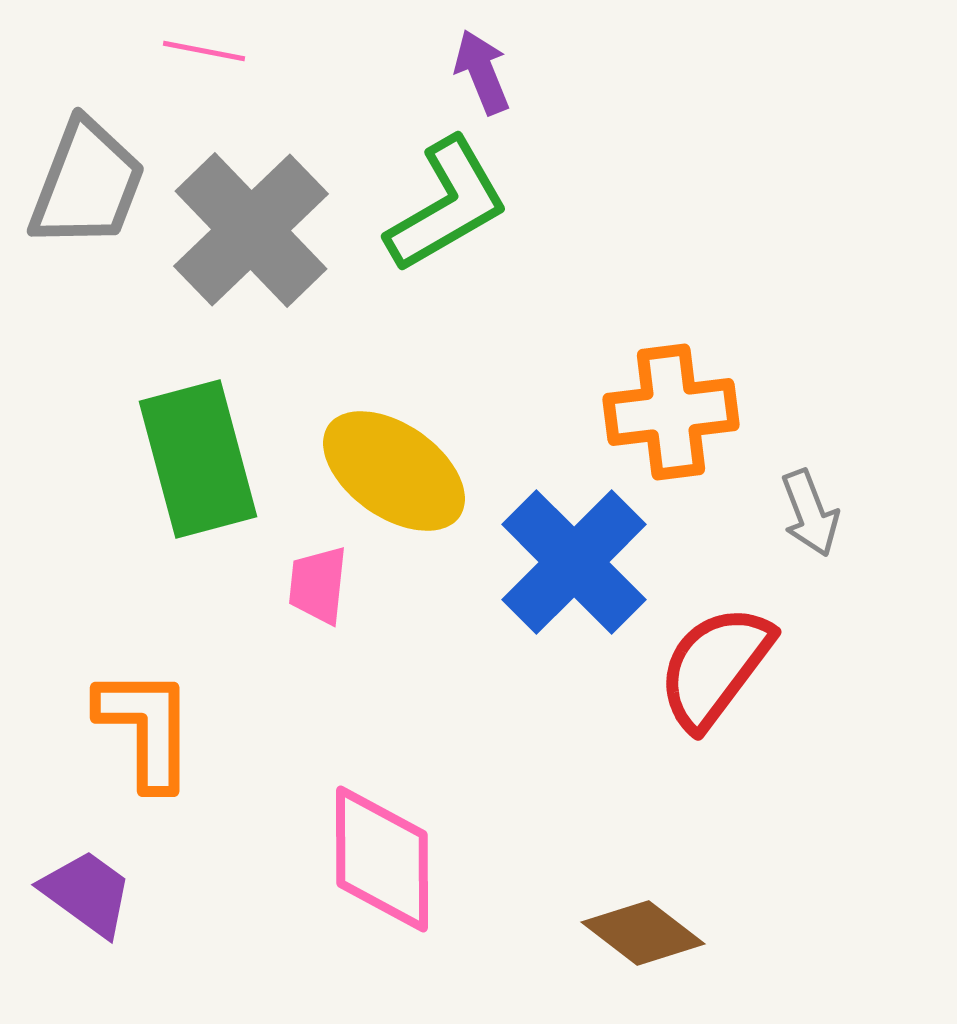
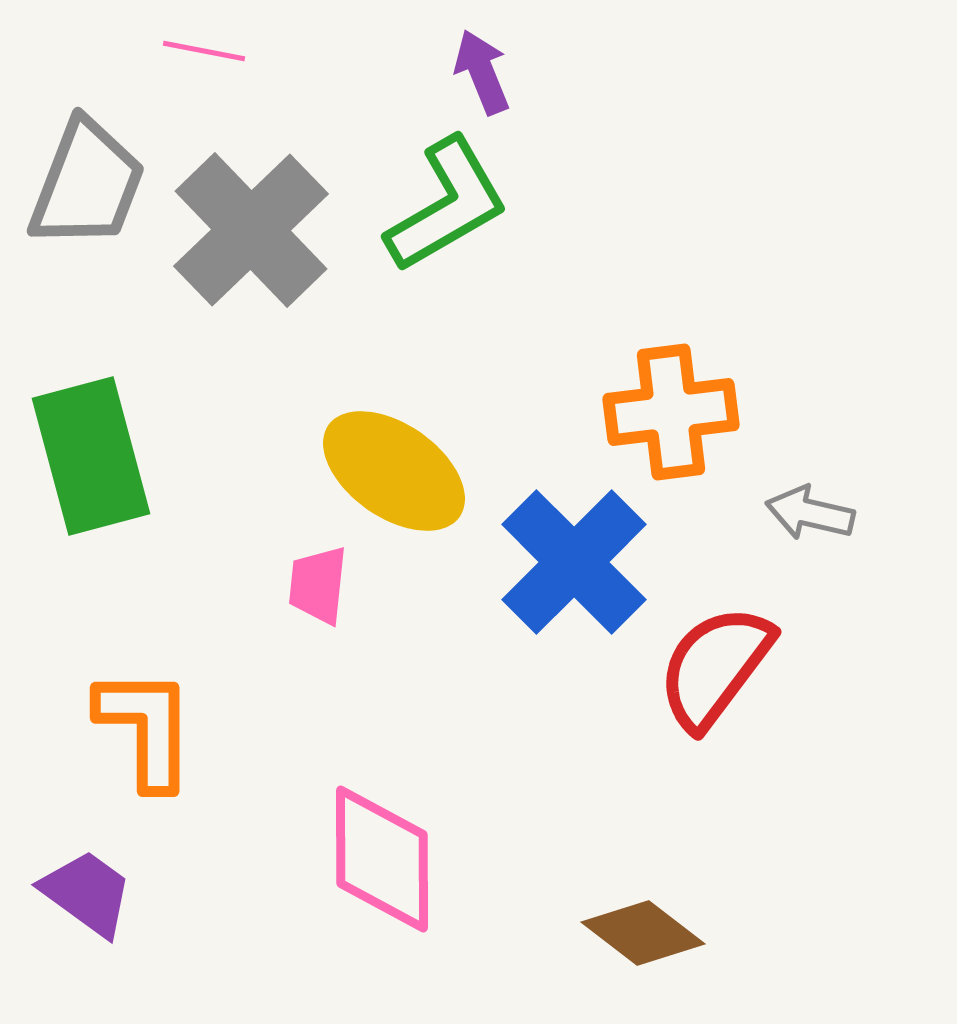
green rectangle: moved 107 px left, 3 px up
gray arrow: rotated 124 degrees clockwise
